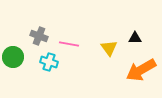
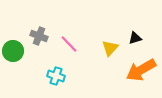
black triangle: rotated 16 degrees counterclockwise
pink line: rotated 36 degrees clockwise
yellow triangle: moved 1 px right; rotated 18 degrees clockwise
green circle: moved 6 px up
cyan cross: moved 7 px right, 14 px down
